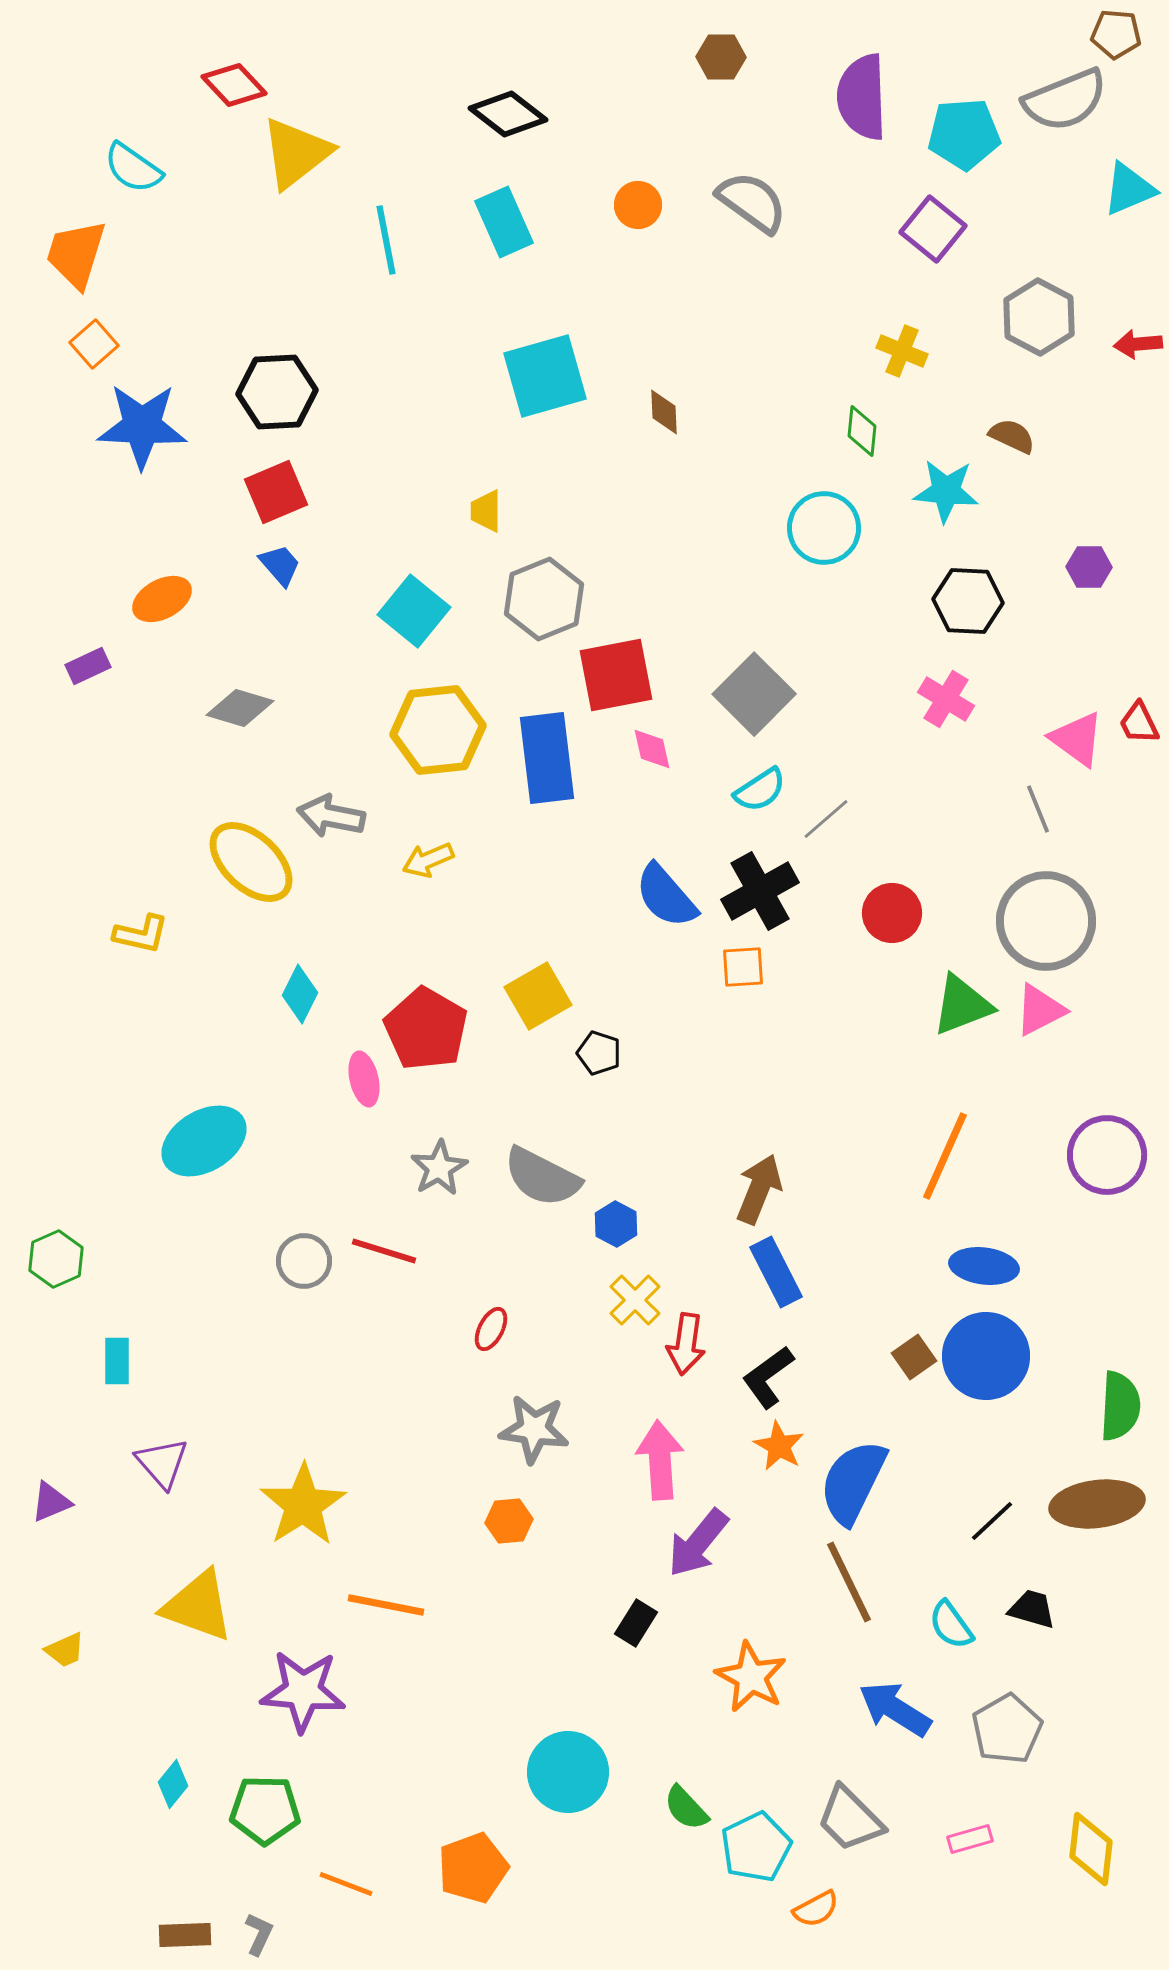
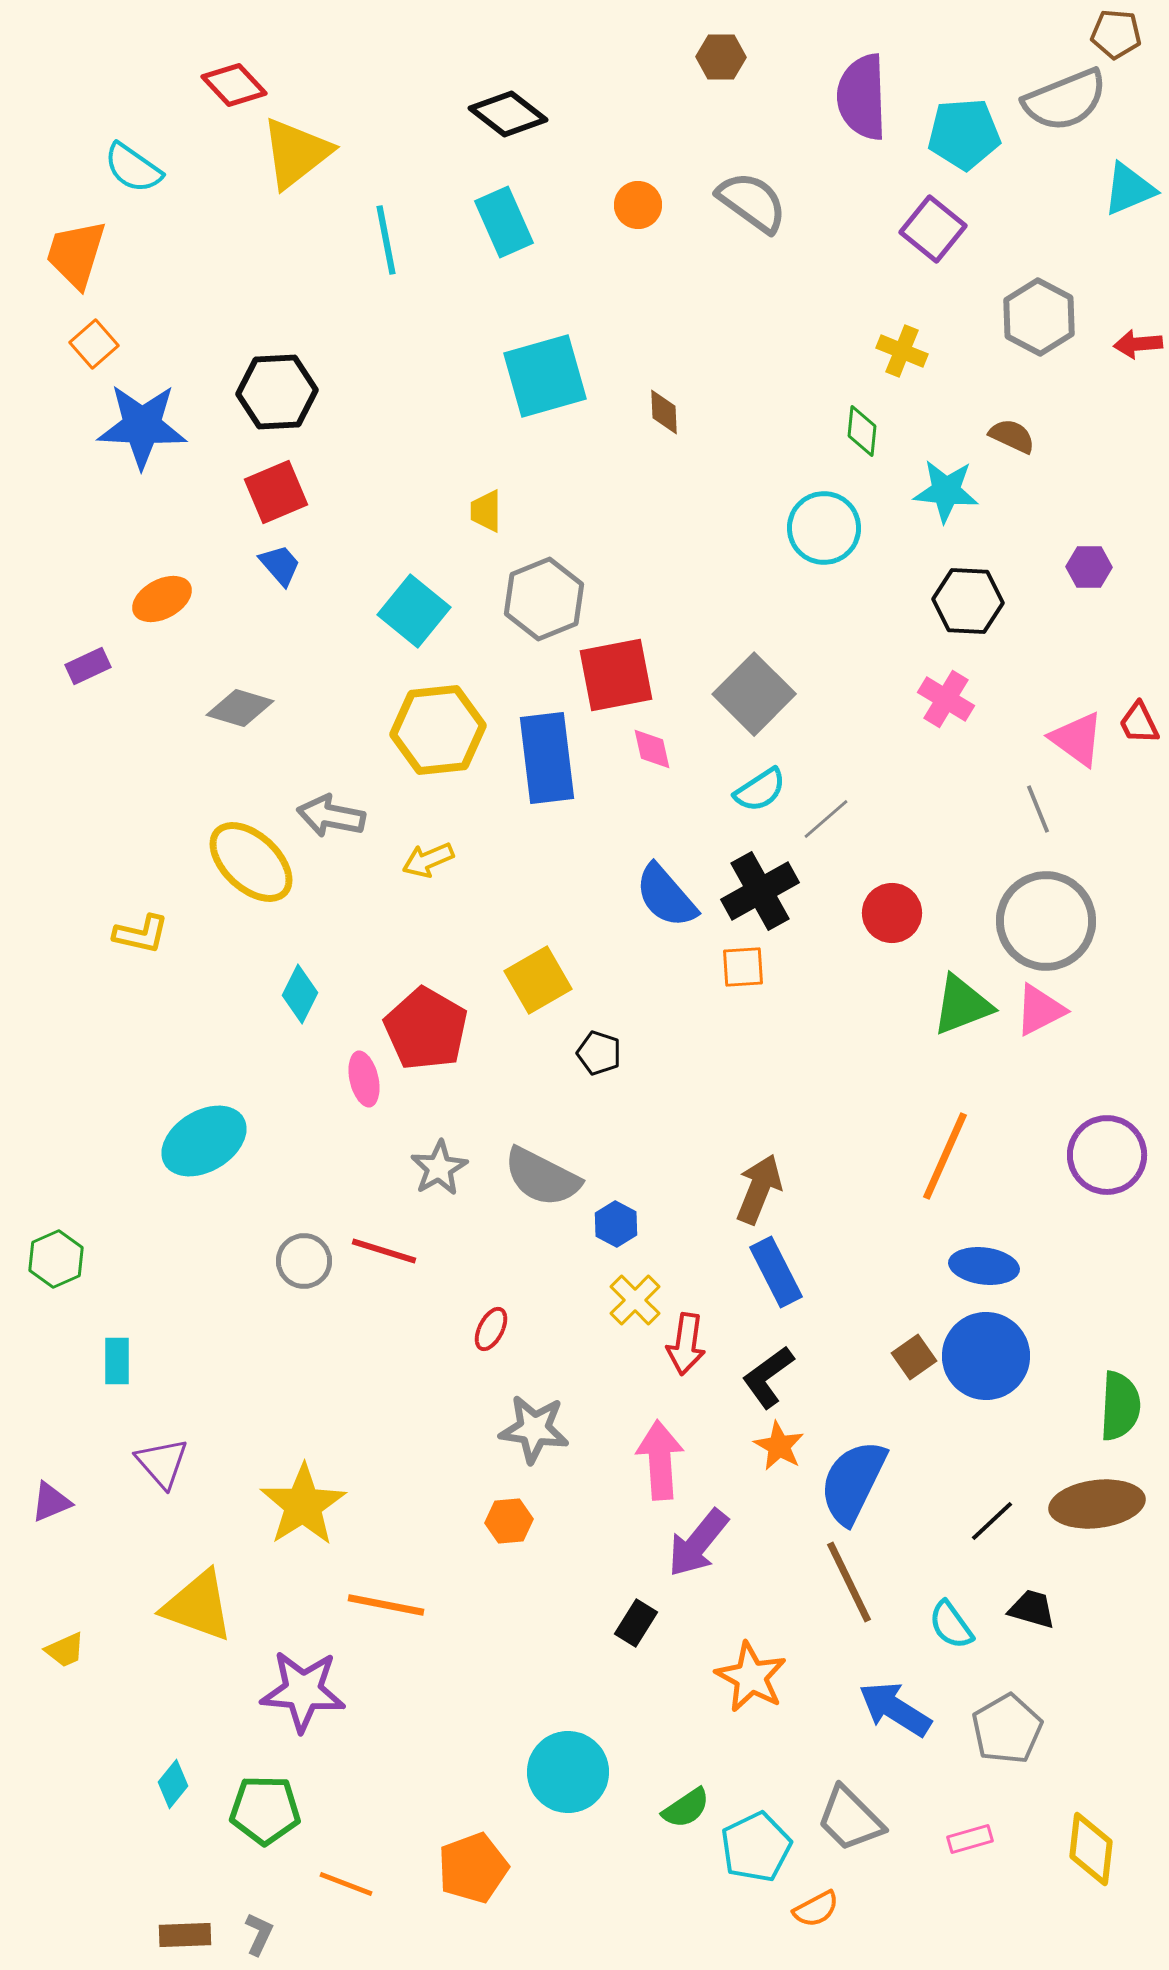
yellow square at (538, 996): moved 16 px up
green semicircle at (686, 1808): rotated 81 degrees counterclockwise
